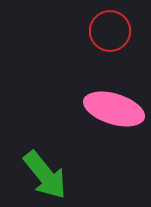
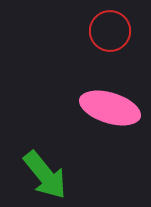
pink ellipse: moved 4 px left, 1 px up
